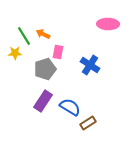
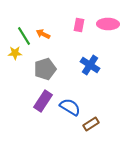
pink rectangle: moved 21 px right, 27 px up
brown rectangle: moved 3 px right, 1 px down
